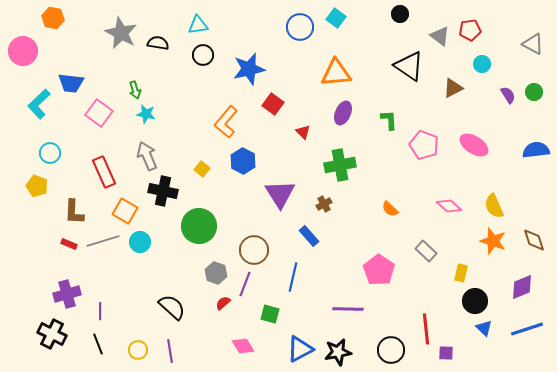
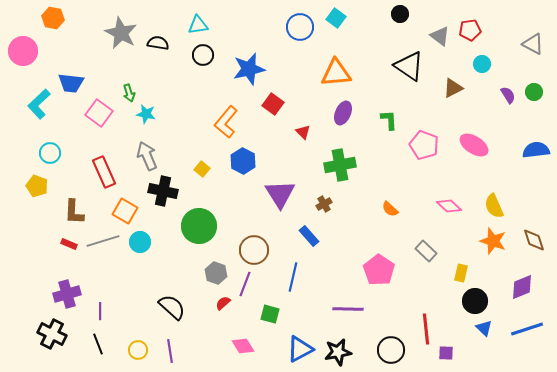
green arrow at (135, 90): moved 6 px left, 3 px down
